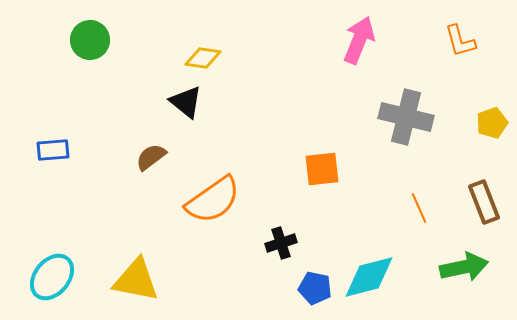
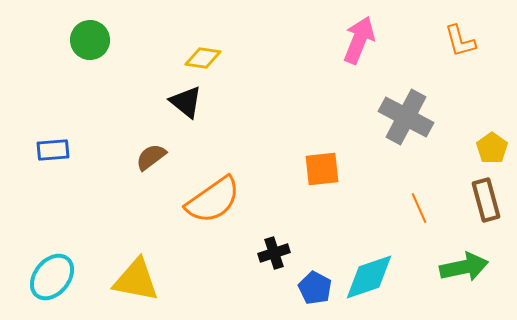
gray cross: rotated 14 degrees clockwise
yellow pentagon: moved 25 px down; rotated 16 degrees counterclockwise
brown rectangle: moved 2 px right, 2 px up; rotated 6 degrees clockwise
black cross: moved 7 px left, 10 px down
cyan diamond: rotated 4 degrees counterclockwise
blue pentagon: rotated 16 degrees clockwise
